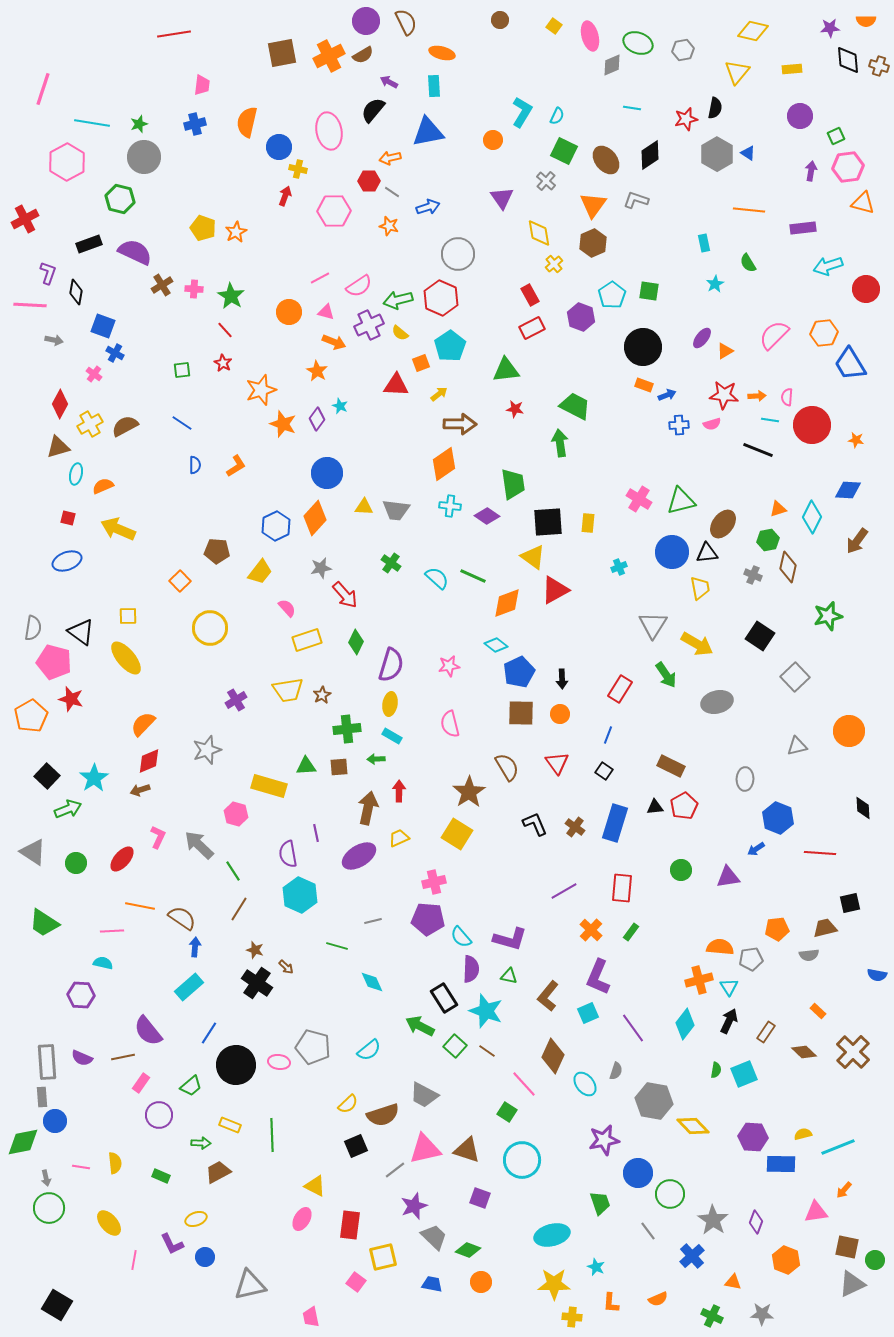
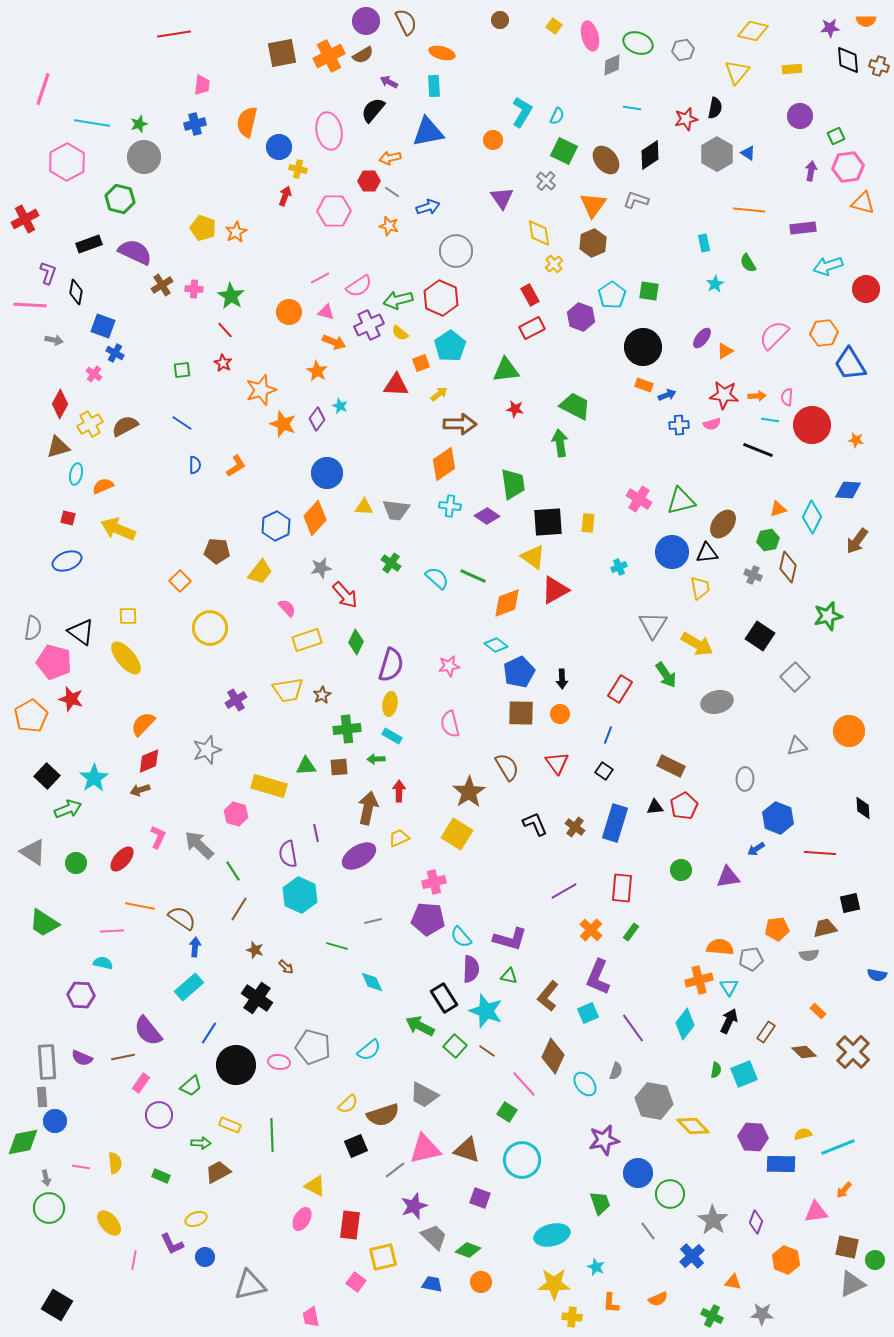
gray circle at (458, 254): moved 2 px left, 3 px up
black cross at (257, 983): moved 15 px down
